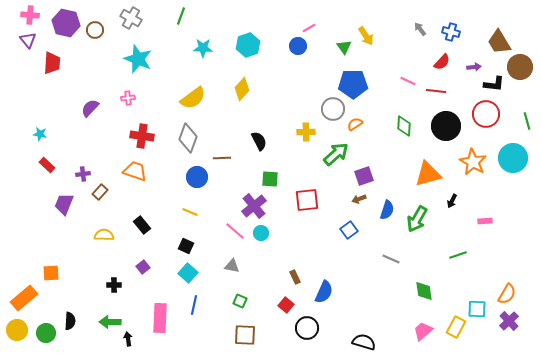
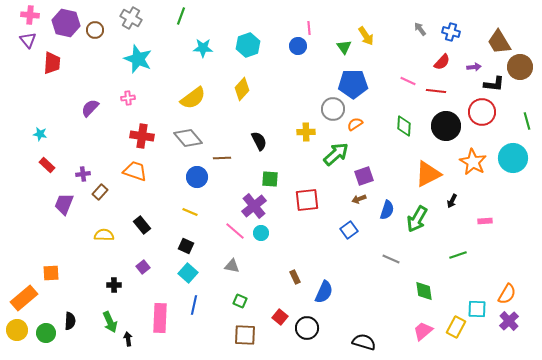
pink line at (309, 28): rotated 64 degrees counterclockwise
red circle at (486, 114): moved 4 px left, 2 px up
gray diamond at (188, 138): rotated 60 degrees counterclockwise
orange triangle at (428, 174): rotated 12 degrees counterclockwise
red square at (286, 305): moved 6 px left, 12 px down
green arrow at (110, 322): rotated 115 degrees counterclockwise
